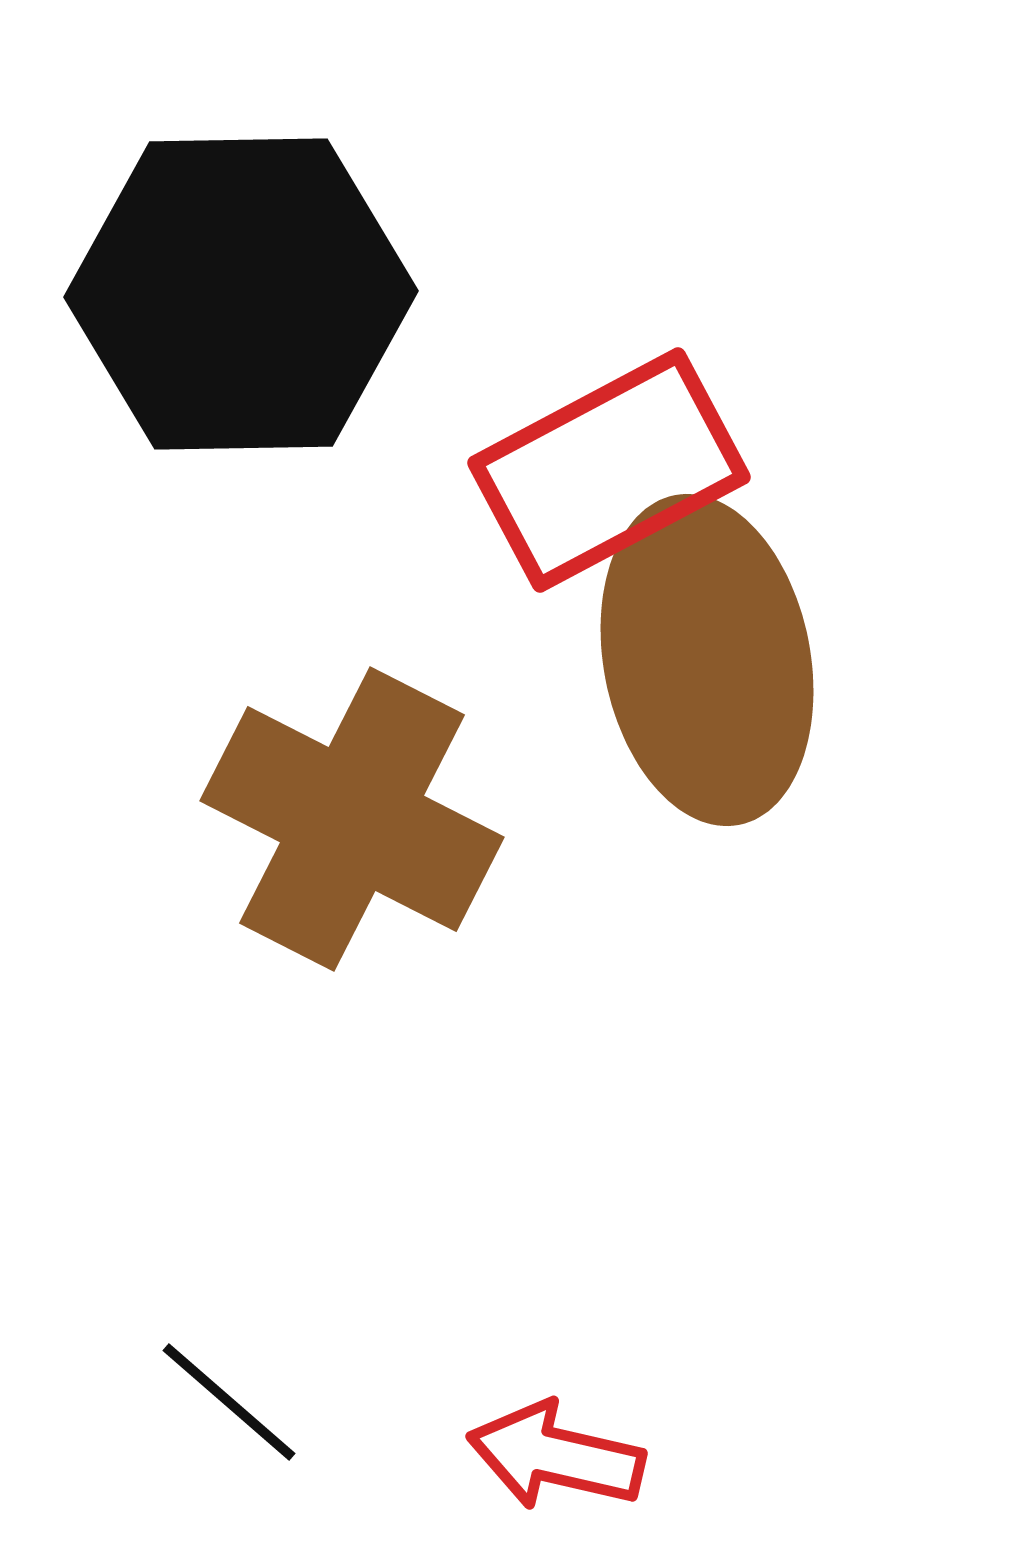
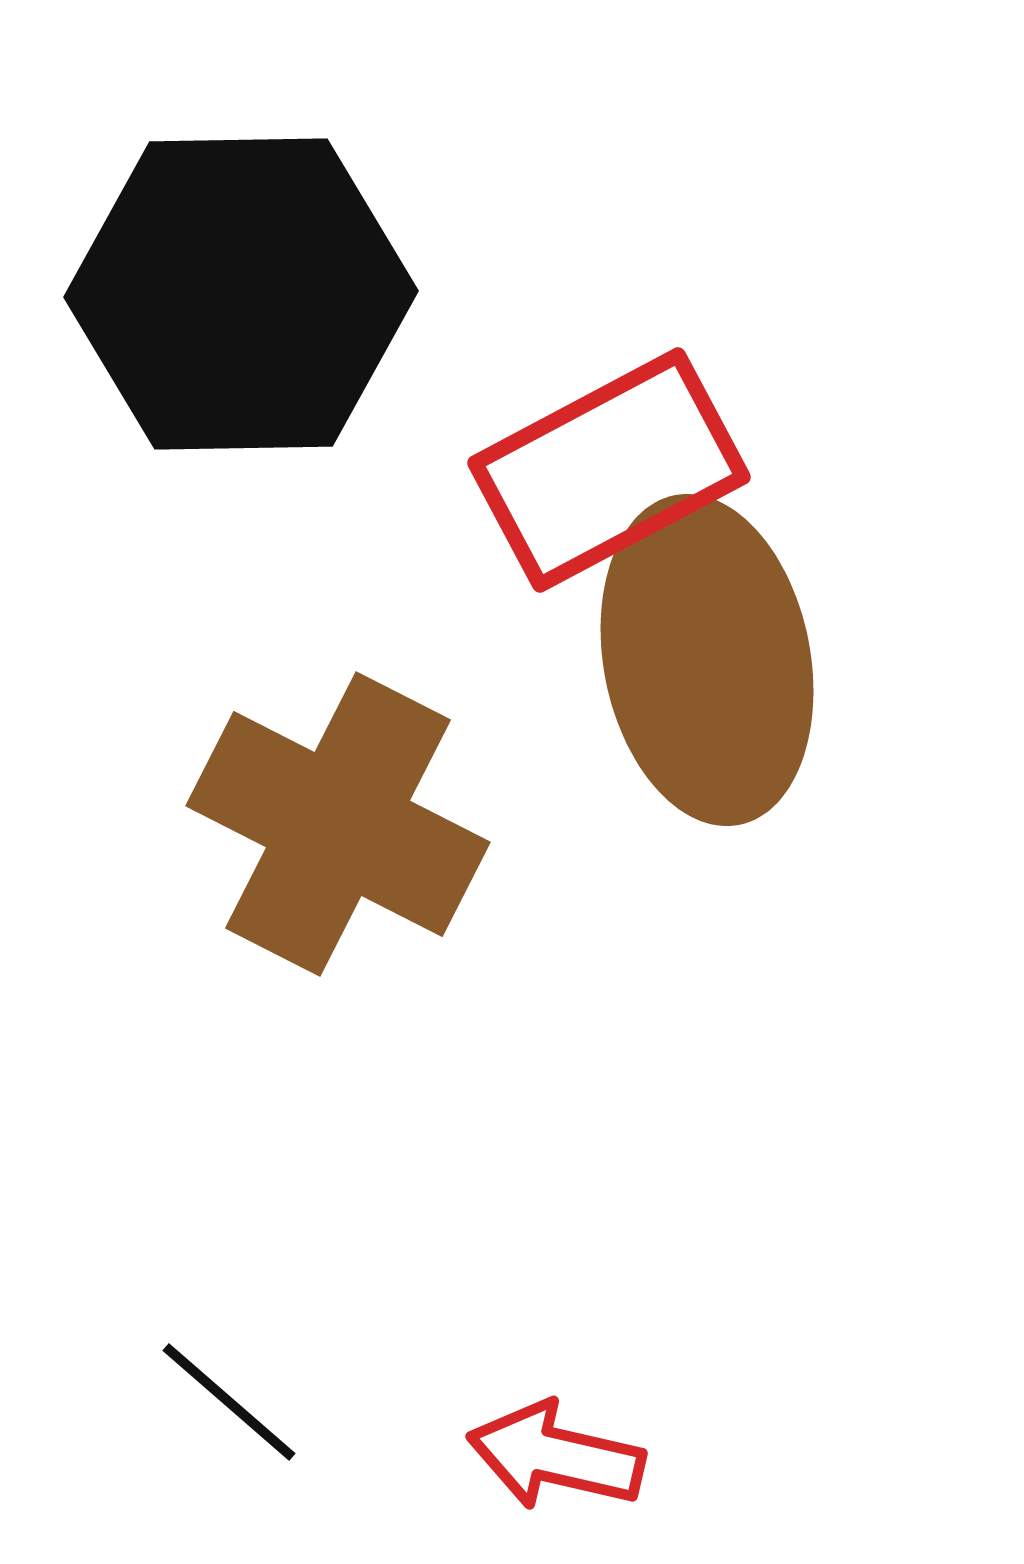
brown cross: moved 14 px left, 5 px down
